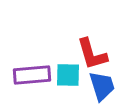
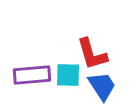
blue trapezoid: rotated 16 degrees counterclockwise
